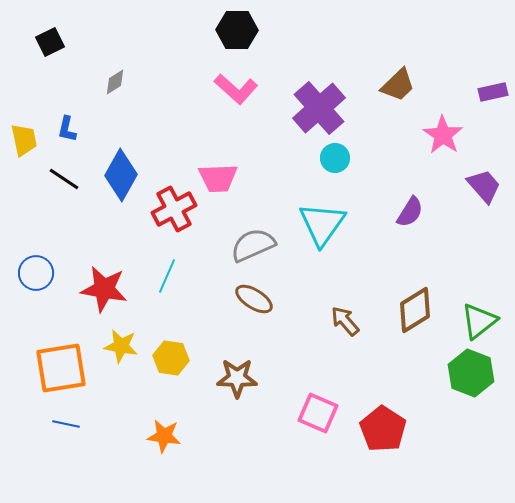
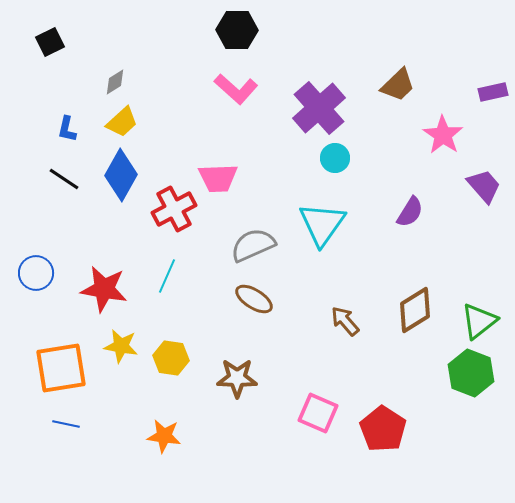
yellow trapezoid: moved 98 px right, 18 px up; rotated 60 degrees clockwise
